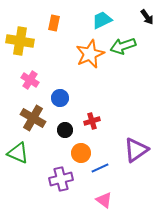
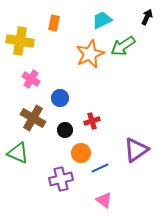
black arrow: rotated 119 degrees counterclockwise
green arrow: rotated 15 degrees counterclockwise
pink cross: moved 1 px right, 1 px up
